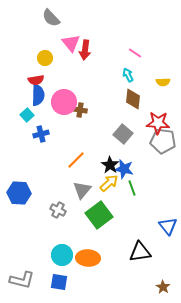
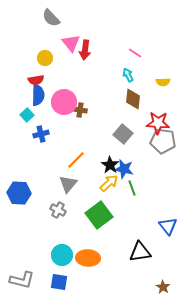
gray triangle: moved 14 px left, 6 px up
